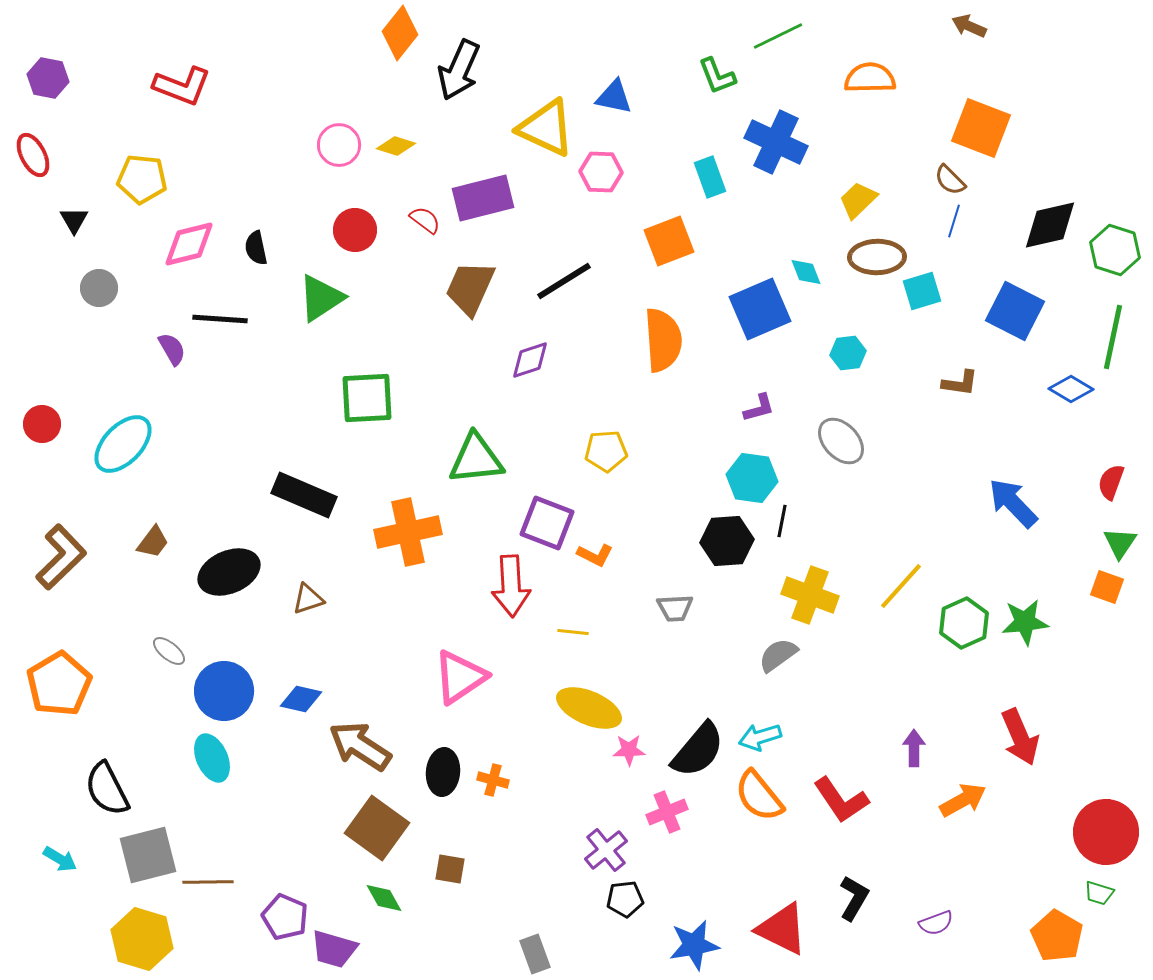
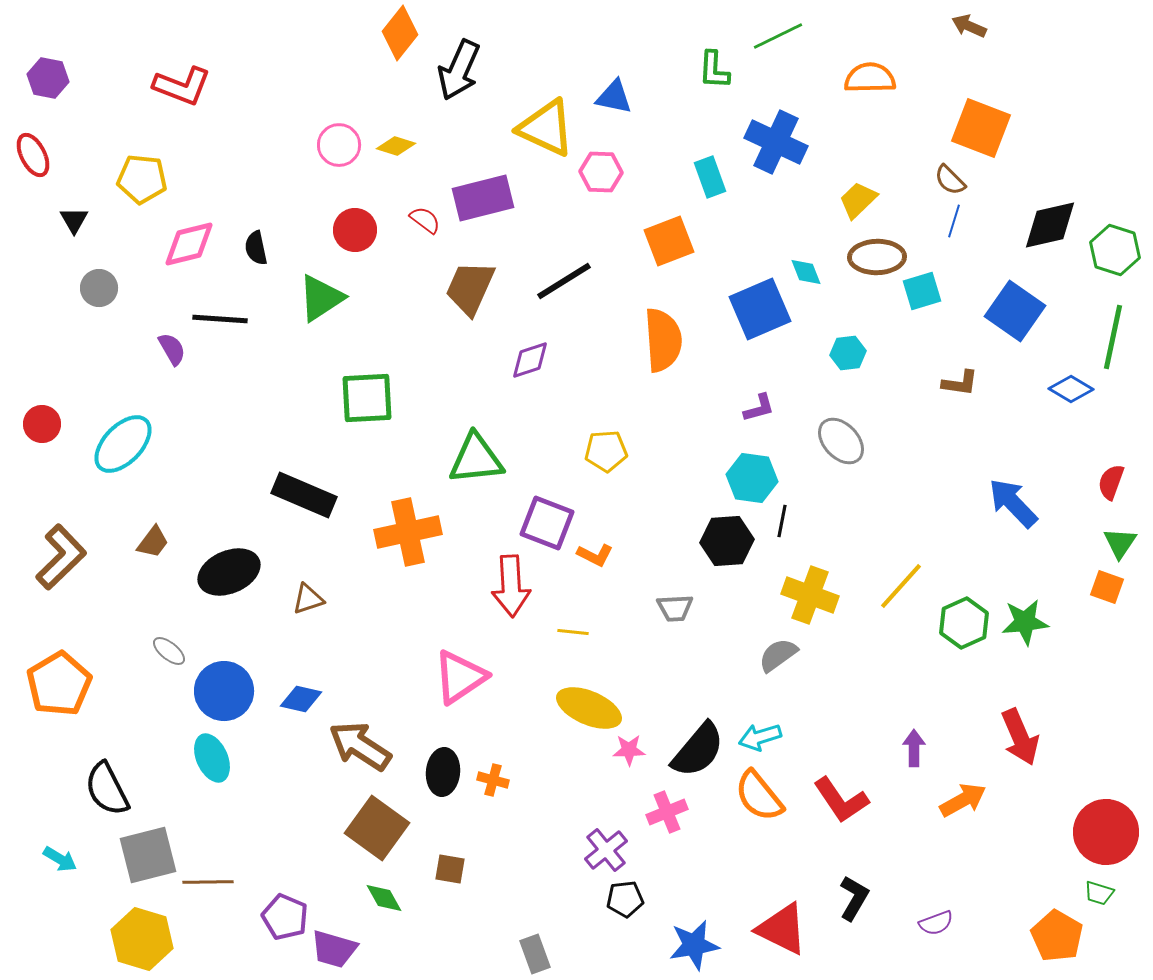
green L-shape at (717, 76): moved 3 px left, 6 px up; rotated 24 degrees clockwise
blue square at (1015, 311): rotated 8 degrees clockwise
